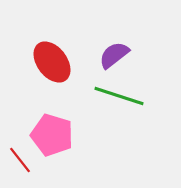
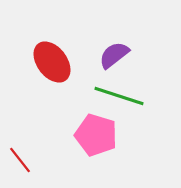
pink pentagon: moved 44 px right
